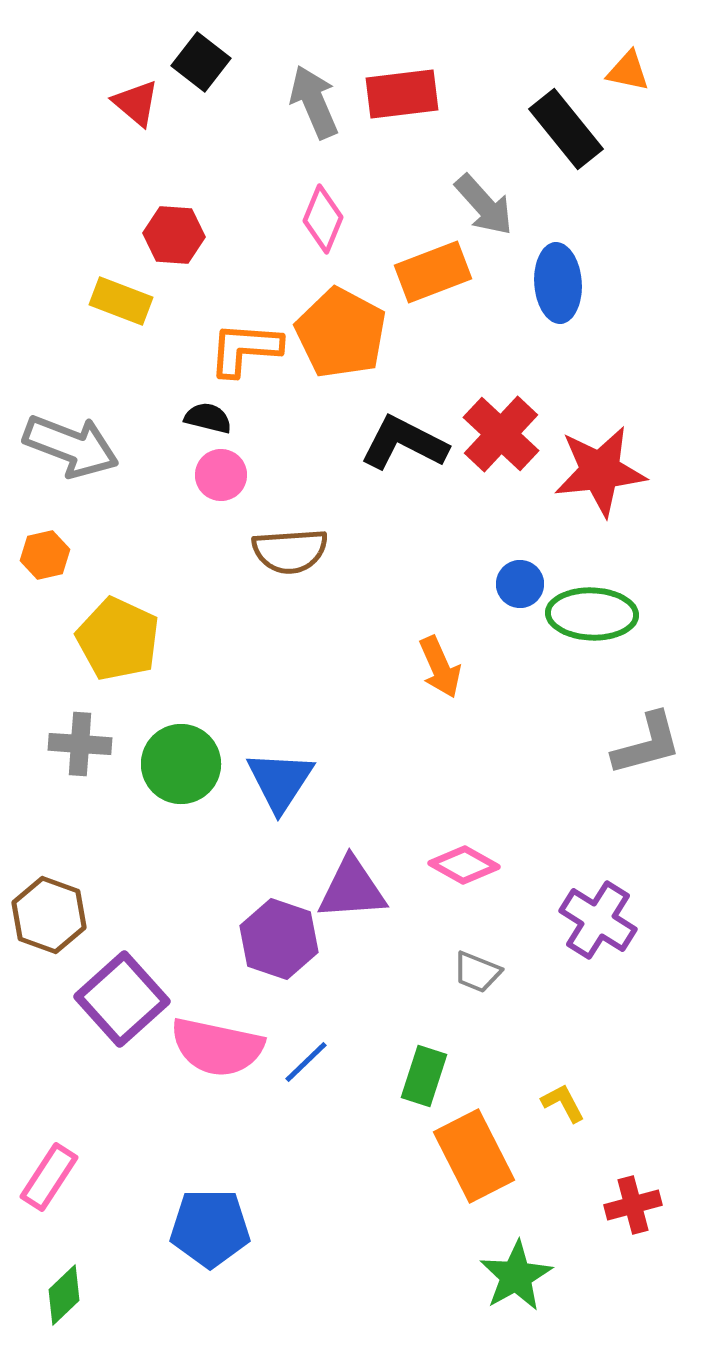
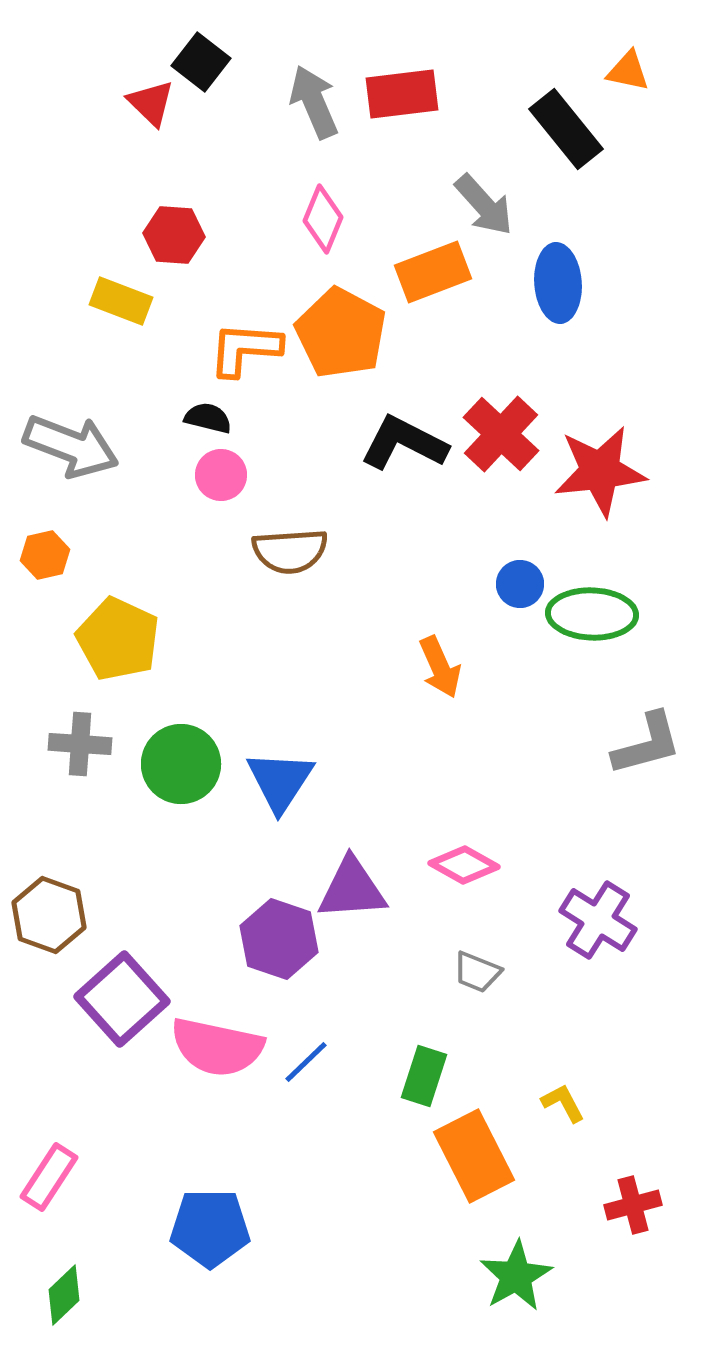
red triangle at (136, 103): moved 15 px right; rotated 4 degrees clockwise
